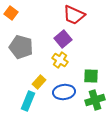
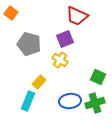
red trapezoid: moved 3 px right, 1 px down
purple square: moved 2 px right; rotated 18 degrees clockwise
gray pentagon: moved 8 px right, 3 px up
green square: moved 7 px right, 1 px down; rotated 21 degrees clockwise
blue ellipse: moved 6 px right, 9 px down
green cross: moved 3 px down
